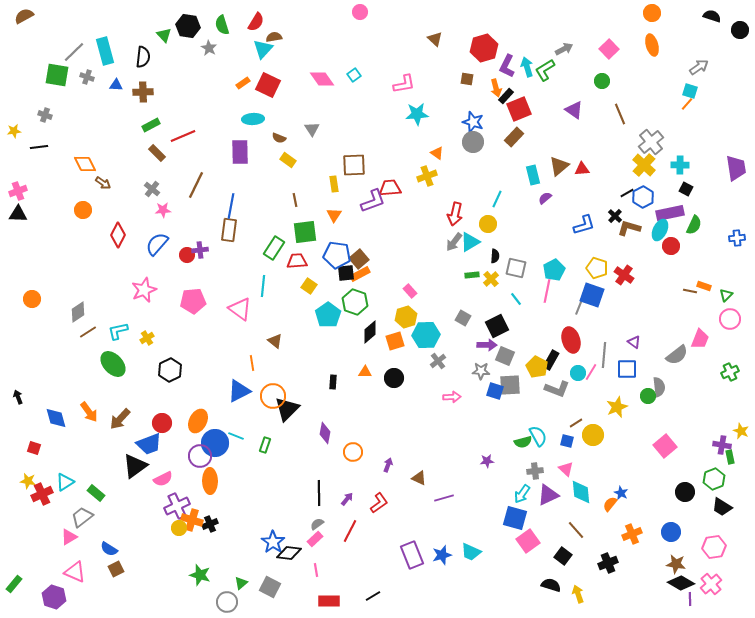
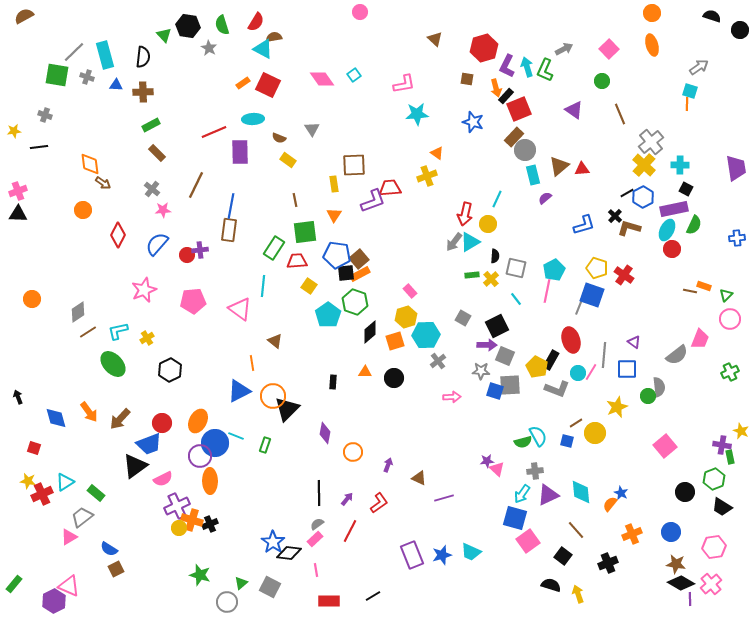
cyan triangle at (263, 49): rotated 45 degrees counterclockwise
cyan rectangle at (105, 51): moved 4 px down
green L-shape at (545, 70): rotated 35 degrees counterclockwise
orange line at (687, 104): rotated 40 degrees counterclockwise
red line at (183, 136): moved 31 px right, 4 px up
gray circle at (473, 142): moved 52 px right, 8 px down
orange diamond at (85, 164): moved 5 px right; rotated 20 degrees clockwise
purple rectangle at (670, 213): moved 4 px right, 4 px up
red arrow at (455, 214): moved 10 px right
cyan ellipse at (660, 230): moved 7 px right
red circle at (671, 246): moved 1 px right, 3 px down
yellow circle at (593, 435): moved 2 px right, 2 px up
pink triangle at (566, 469): moved 69 px left
pink triangle at (75, 572): moved 6 px left, 14 px down
purple hexagon at (54, 597): moved 4 px down; rotated 15 degrees clockwise
